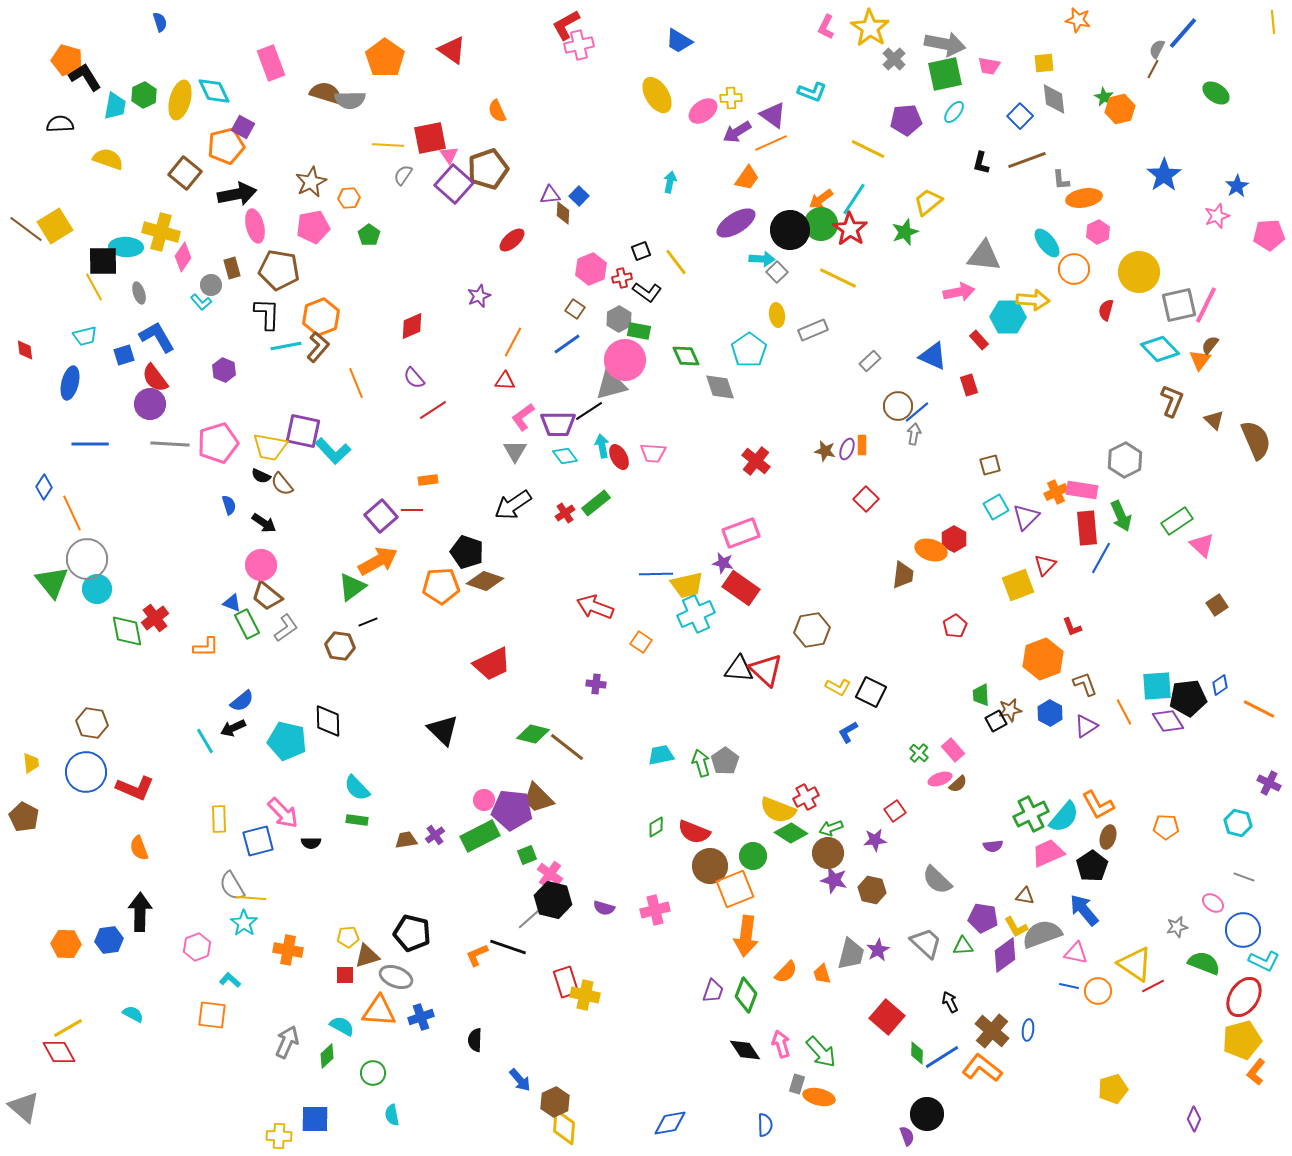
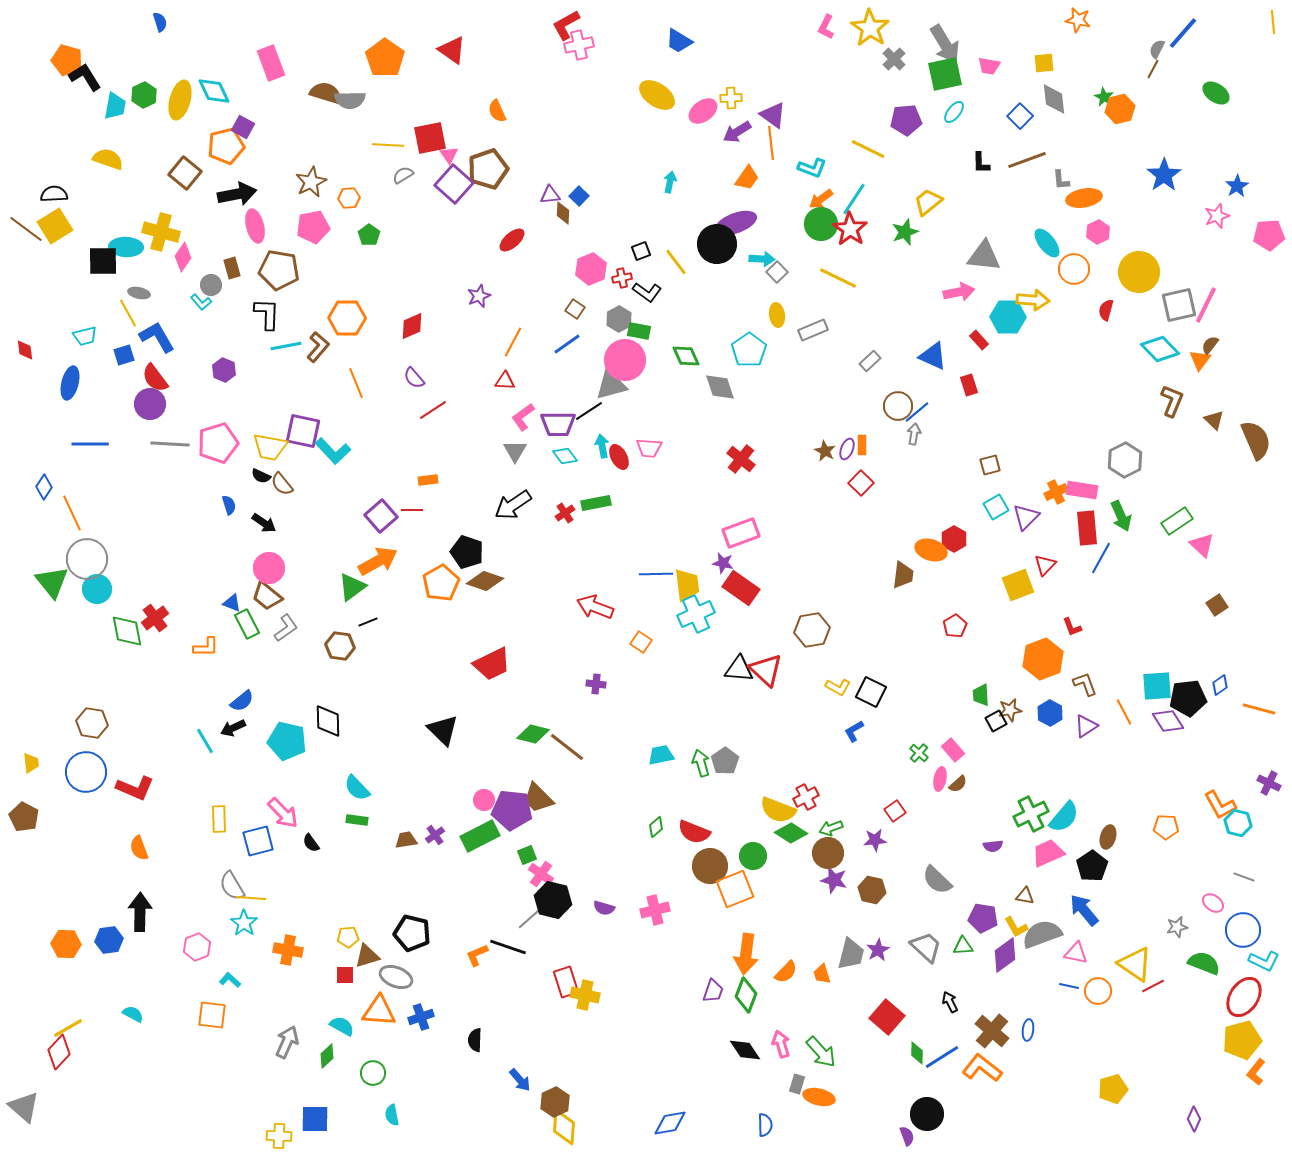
gray arrow at (945, 44): rotated 48 degrees clockwise
cyan L-shape at (812, 92): moved 76 px down
yellow ellipse at (657, 95): rotated 24 degrees counterclockwise
black semicircle at (60, 124): moved 6 px left, 70 px down
orange line at (771, 143): rotated 72 degrees counterclockwise
black L-shape at (981, 163): rotated 15 degrees counterclockwise
gray semicircle at (403, 175): rotated 25 degrees clockwise
purple ellipse at (736, 223): rotated 12 degrees clockwise
black circle at (790, 230): moved 73 px left, 14 px down
yellow line at (94, 287): moved 34 px right, 26 px down
gray ellipse at (139, 293): rotated 60 degrees counterclockwise
orange hexagon at (321, 317): moved 26 px right, 1 px down; rotated 21 degrees clockwise
brown star at (825, 451): rotated 15 degrees clockwise
pink trapezoid at (653, 453): moved 4 px left, 5 px up
red cross at (756, 461): moved 15 px left, 2 px up
red square at (866, 499): moved 5 px left, 16 px up
green rectangle at (596, 503): rotated 28 degrees clockwise
pink circle at (261, 565): moved 8 px right, 3 px down
yellow trapezoid at (687, 585): rotated 84 degrees counterclockwise
orange pentagon at (441, 586): moved 3 px up; rotated 27 degrees counterclockwise
orange line at (1259, 709): rotated 12 degrees counterclockwise
blue L-shape at (848, 732): moved 6 px right, 1 px up
pink ellipse at (940, 779): rotated 60 degrees counterclockwise
orange L-shape at (1098, 805): moved 122 px right
green diamond at (656, 827): rotated 10 degrees counterclockwise
black semicircle at (311, 843): rotated 54 degrees clockwise
pink cross at (550, 874): moved 9 px left
orange arrow at (746, 936): moved 18 px down
gray trapezoid at (926, 943): moved 4 px down
red diamond at (59, 1052): rotated 72 degrees clockwise
